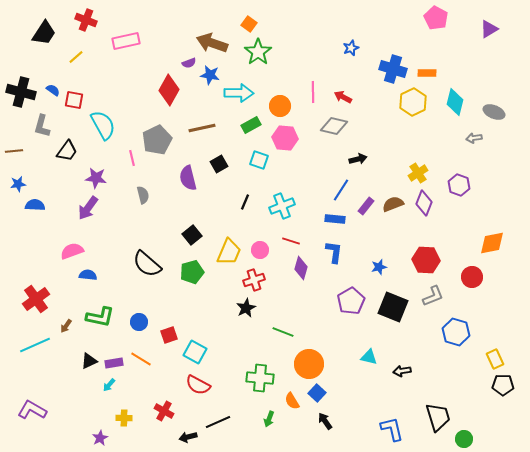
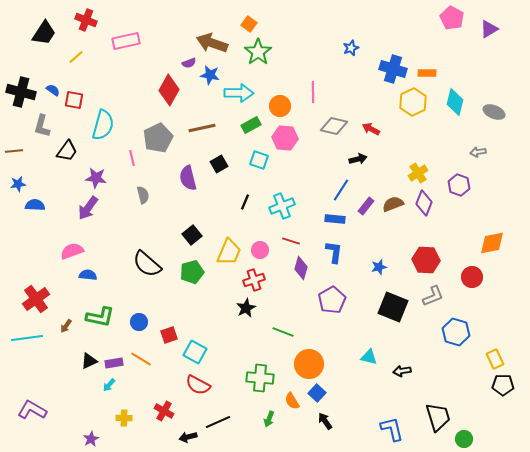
pink pentagon at (436, 18): moved 16 px right
red arrow at (343, 97): moved 28 px right, 32 px down
cyan semicircle at (103, 125): rotated 44 degrees clockwise
gray arrow at (474, 138): moved 4 px right, 14 px down
gray pentagon at (157, 140): moved 1 px right, 2 px up
purple pentagon at (351, 301): moved 19 px left, 1 px up
cyan line at (35, 345): moved 8 px left, 7 px up; rotated 16 degrees clockwise
purple star at (100, 438): moved 9 px left, 1 px down
